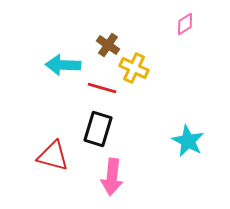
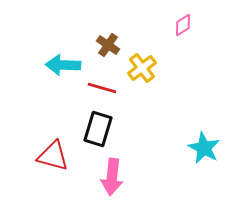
pink diamond: moved 2 px left, 1 px down
yellow cross: moved 8 px right; rotated 28 degrees clockwise
cyan star: moved 16 px right, 7 px down
